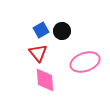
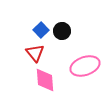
blue square: rotated 14 degrees counterclockwise
red triangle: moved 3 px left
pink ellipse: moved 4 px down
